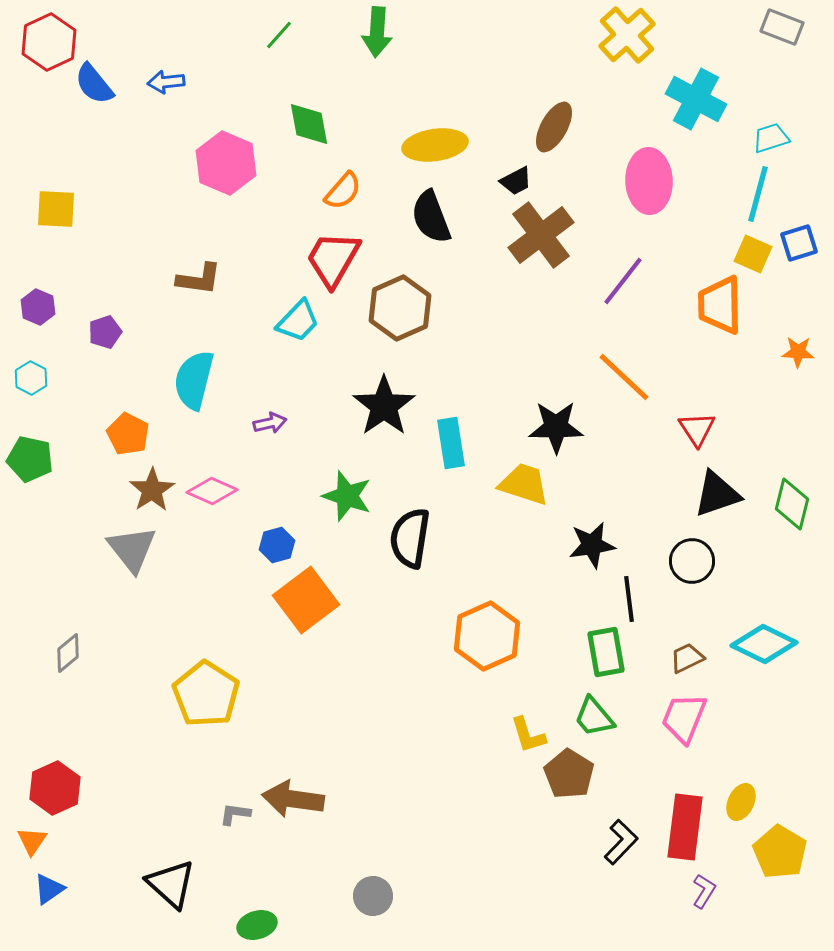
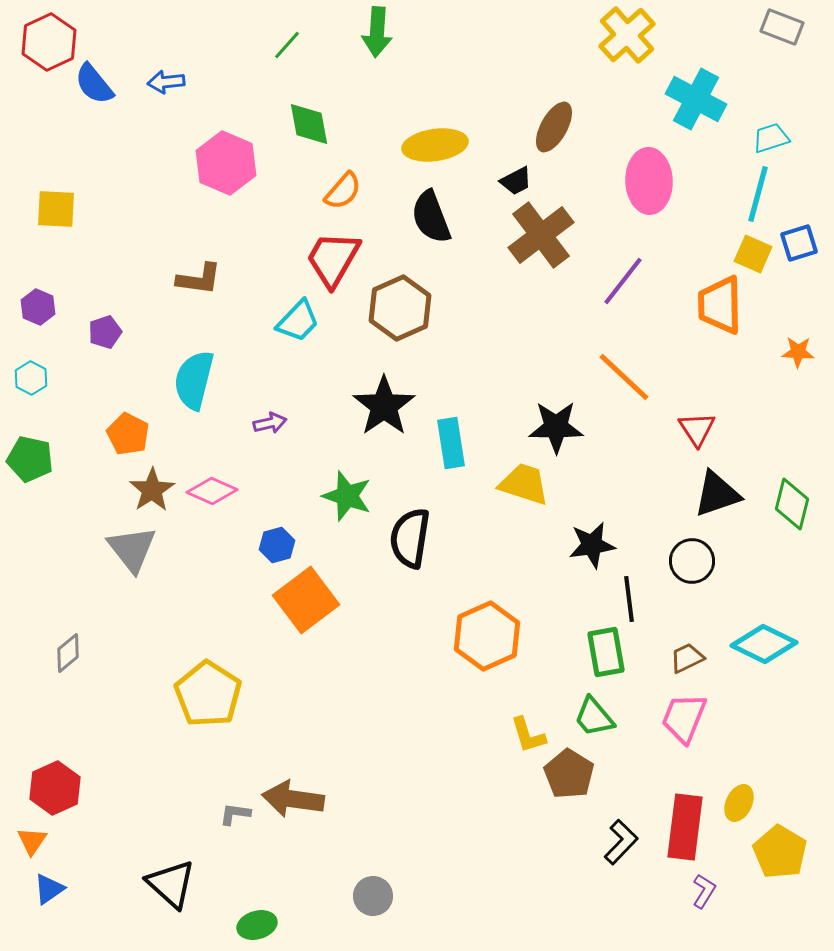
green line at (279, 35): moved 8 px right, 10 px down
yellow pentagon at (206, 694): moved 2 px right
yellow ellipse at (741, 802): moved 2 px left, 1 px down
